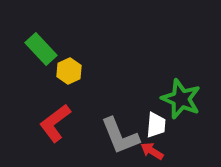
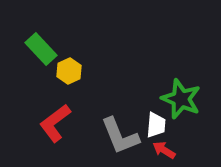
red arrow: moved 12 px right, 1 px up
